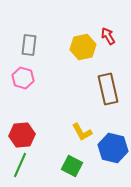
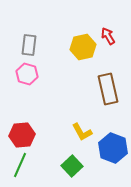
pink hexagon: moved 4 px right, 4 px up
blue hexagon: rotated 8 degrees clockwise
green square: rotated 20 degrees clockwise
